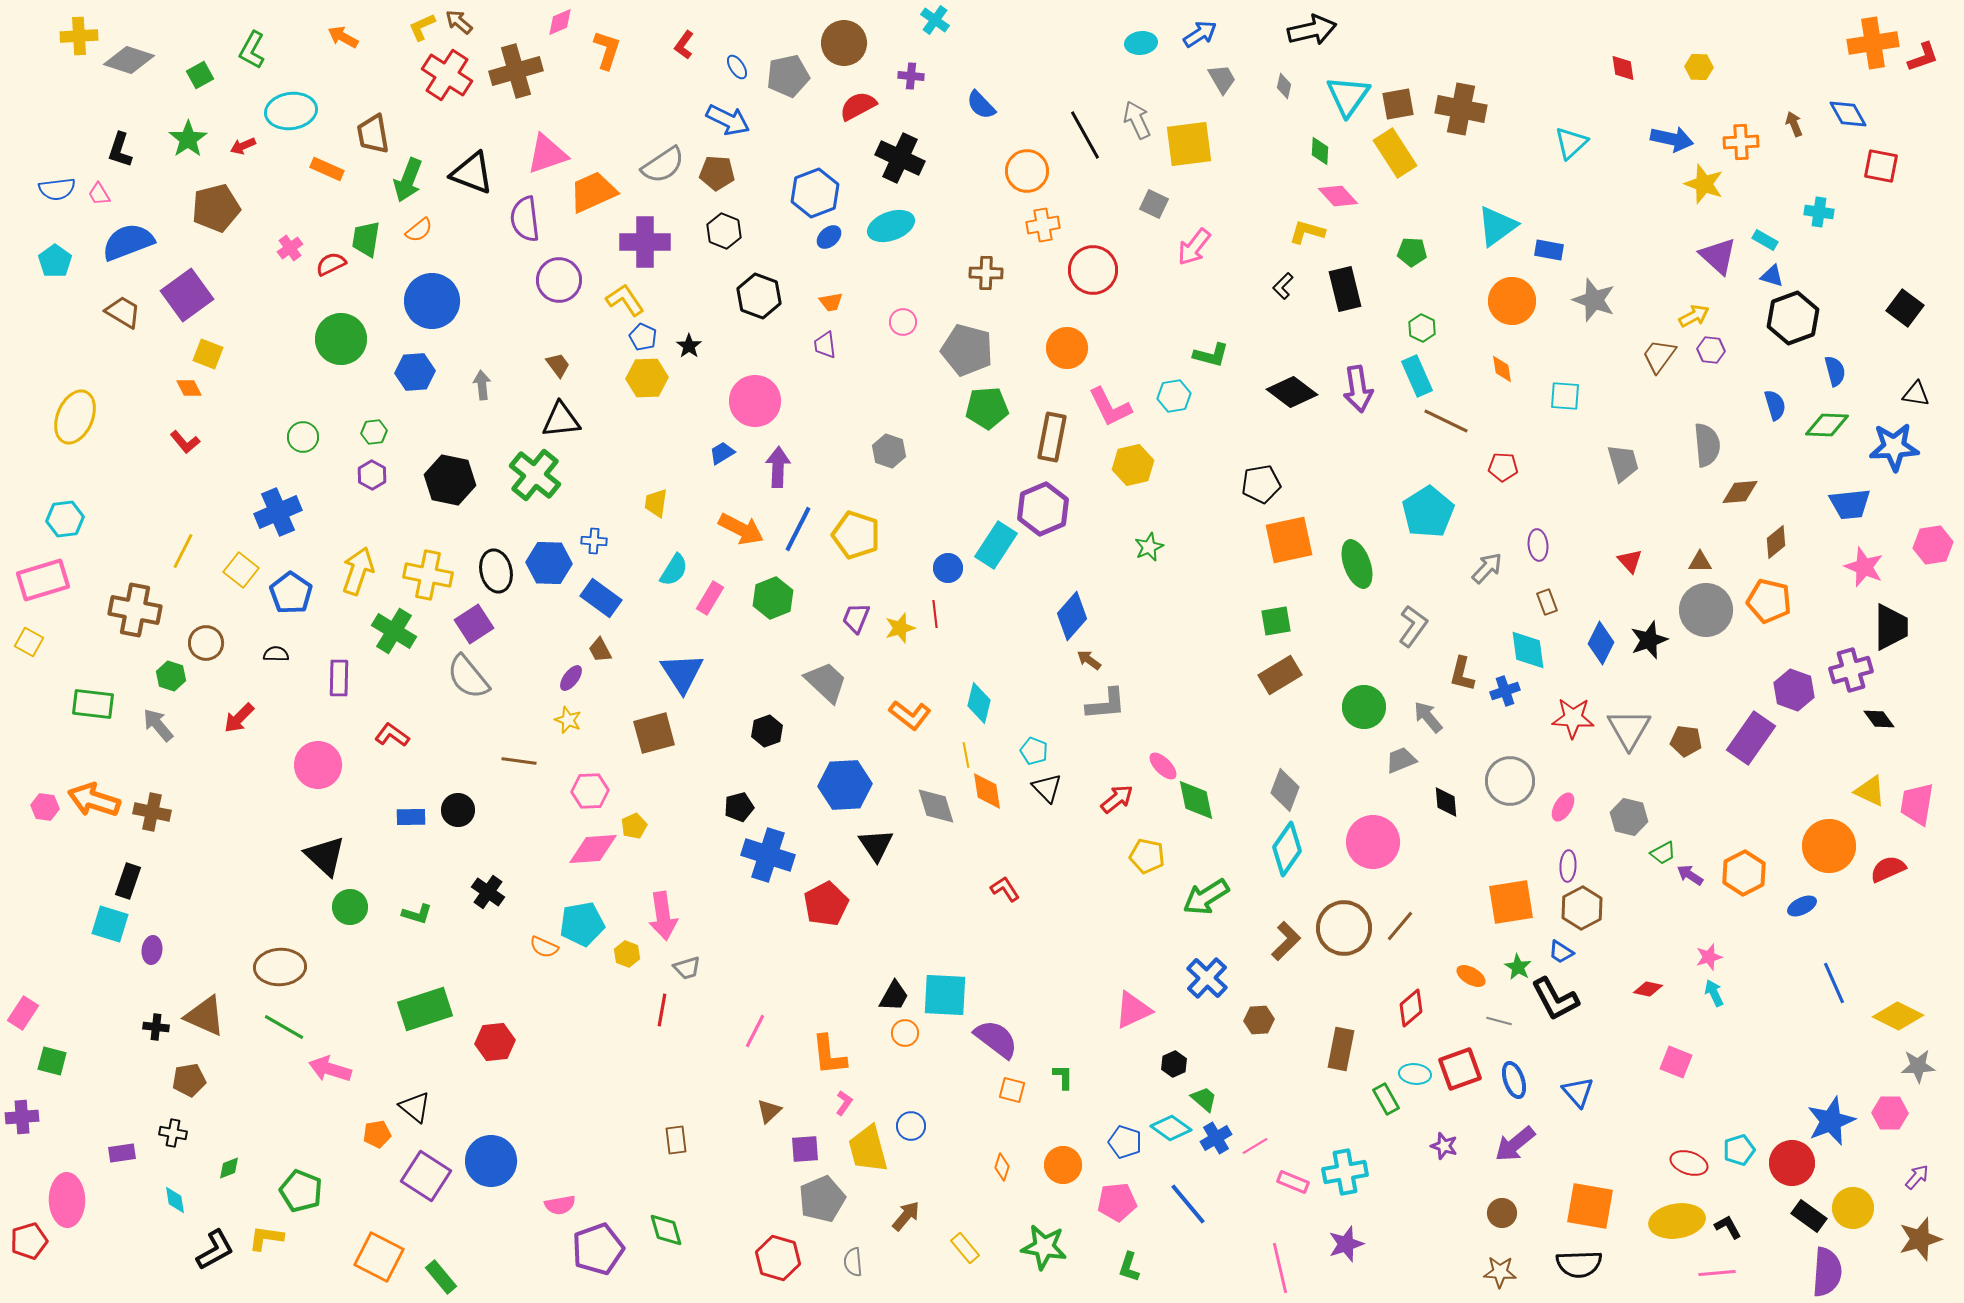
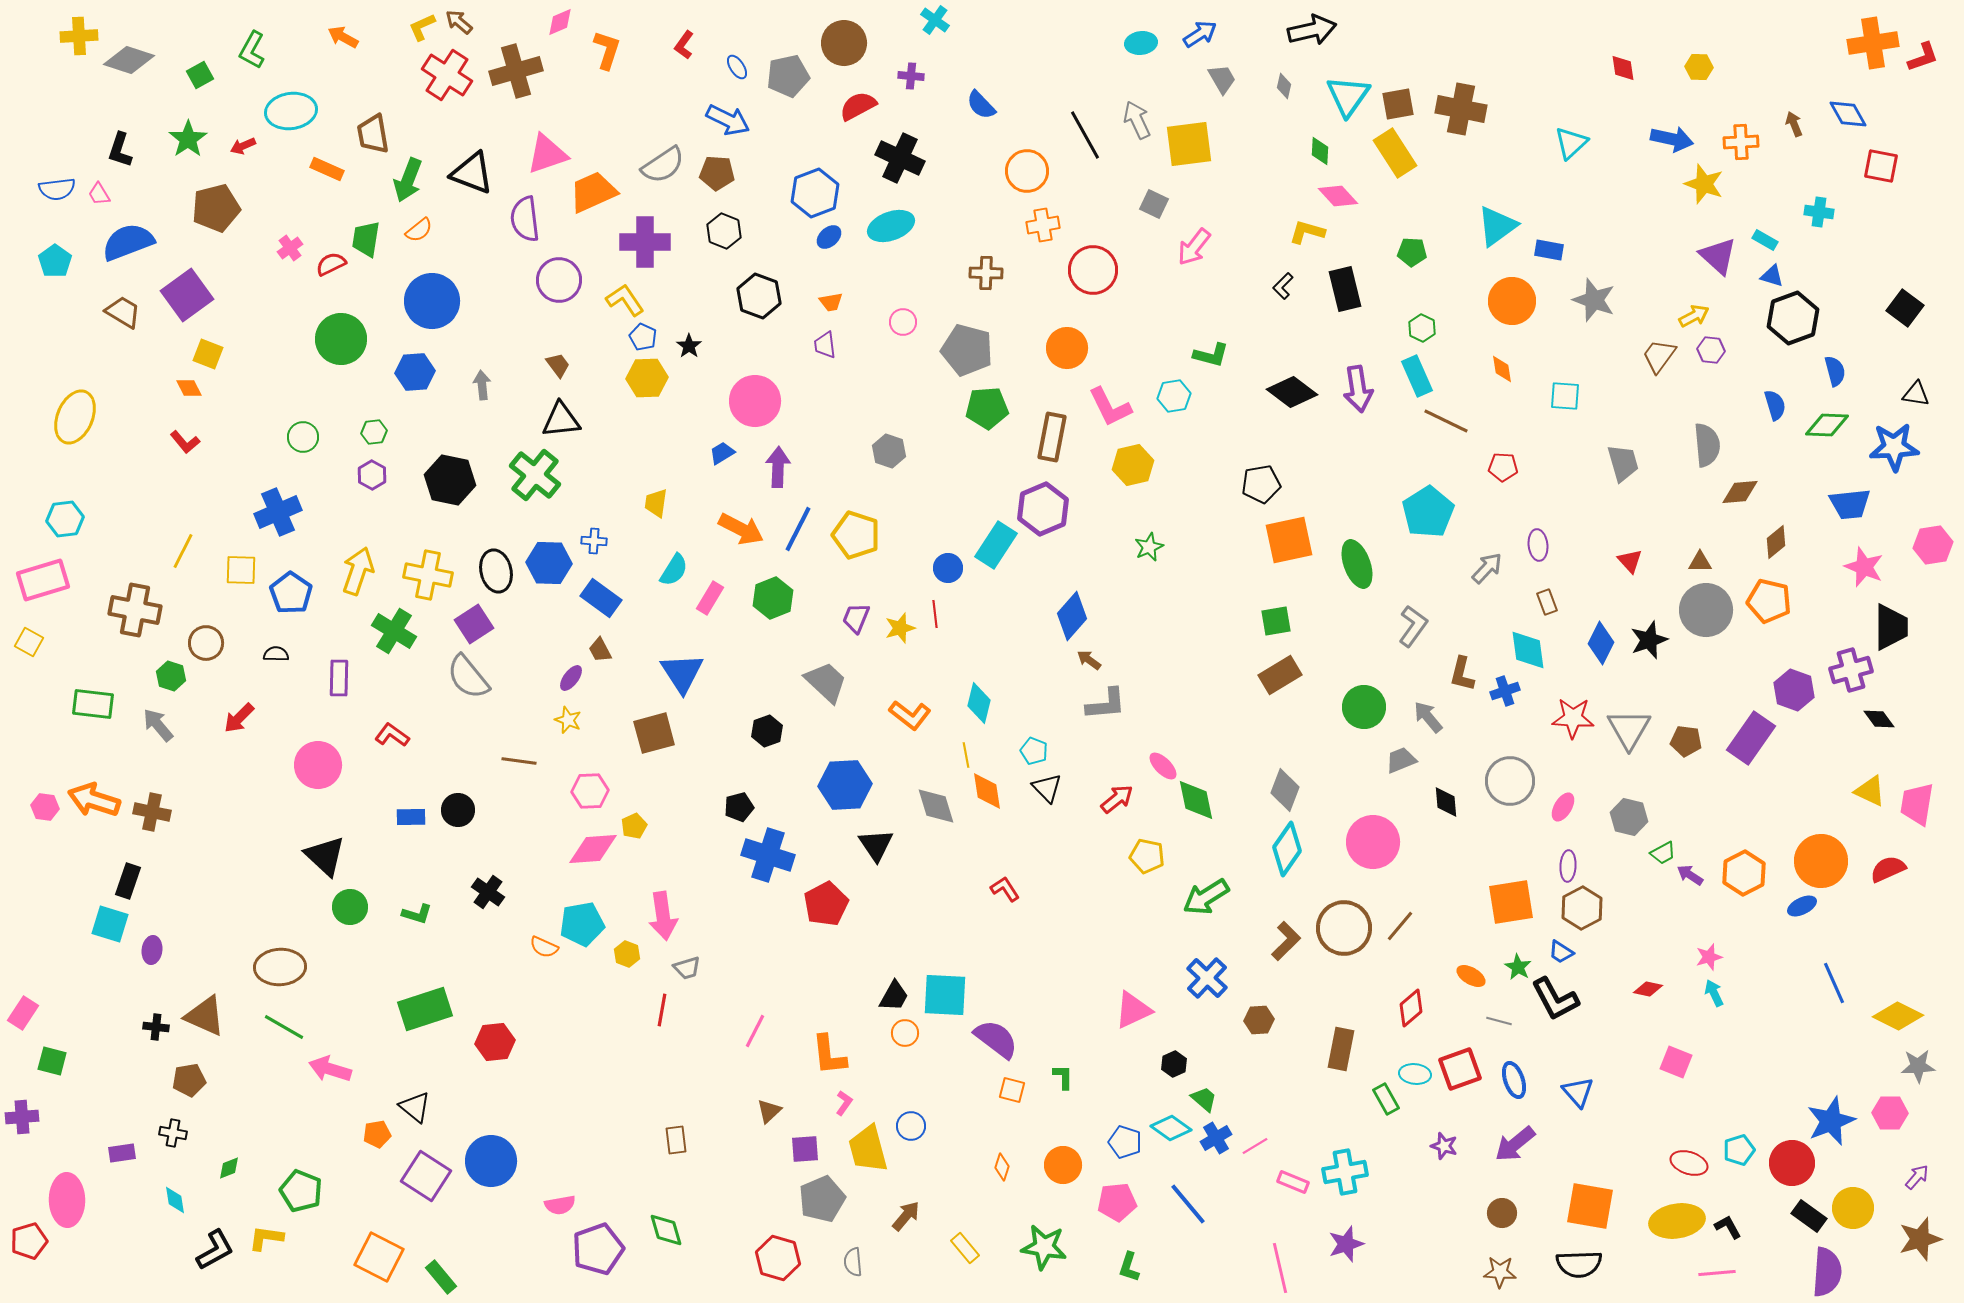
yellow square at (241, 570): rotated 36 degrees counterclockwise
orange circle at (1829, 846): moved 8 px left, 15 px down
